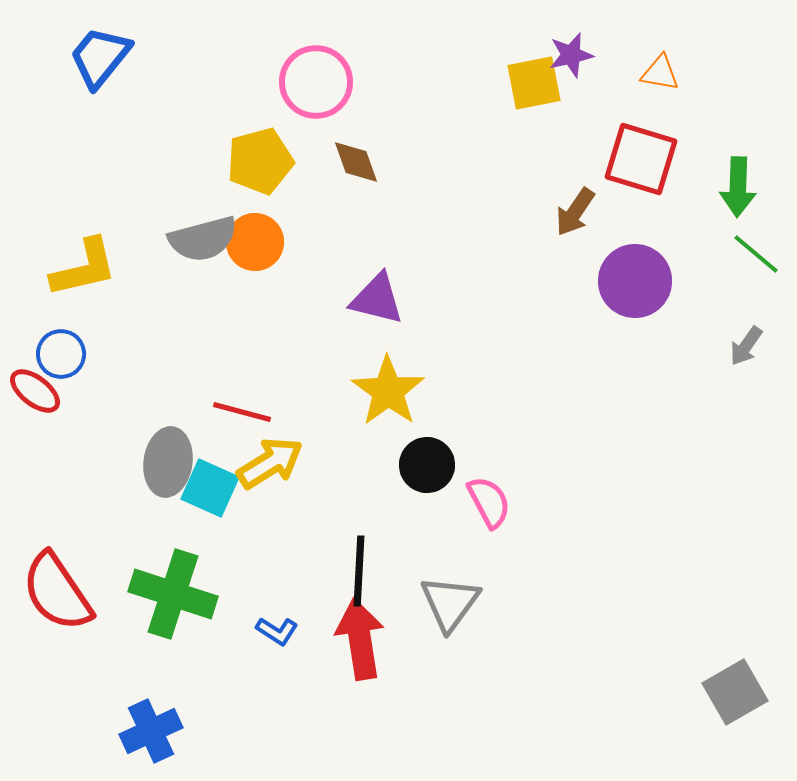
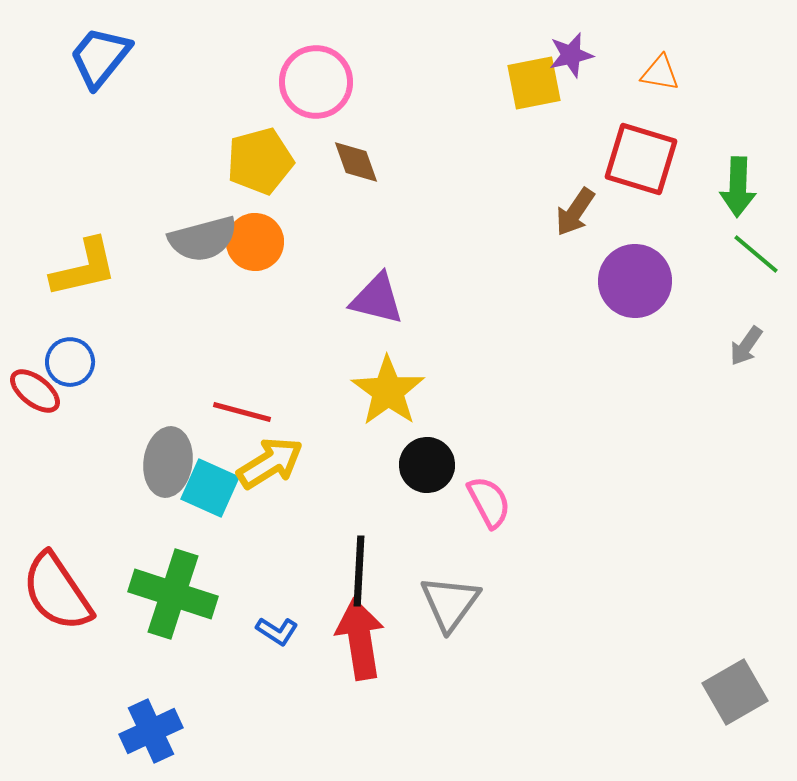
blue circle: moved 9 px right, 8 px down
